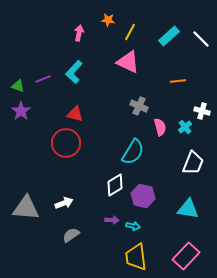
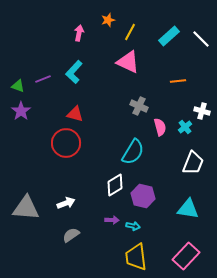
orange star: rotated 24 degrees counterclockwise
white arrow: moved 2 px right
